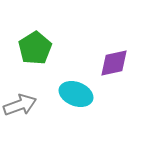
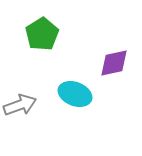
green pentagon: moved 7 px right, 14 px up
cyan ellipse: moved 1 px left
